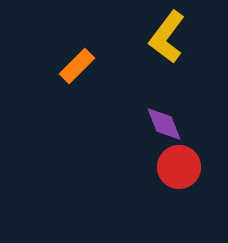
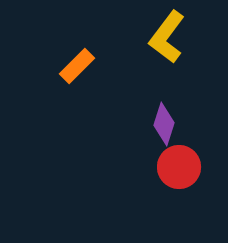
purple diamond: rotated 39 degrees clockwise
